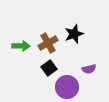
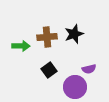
brown cross: moved 1 px left, 6 px up; rotated 24 degrees clockwise
black square: moved 2 px down
purple circle: moved 8 px right
